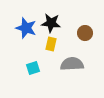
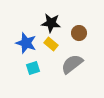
blue star: moved 15 px down
brown circle: moved 6 px left
yellow rectangle: rotated 64 degrees counterclockwise
gray semicircle: rotated 35 degrees counterclockwise
